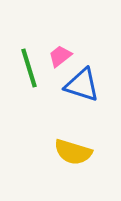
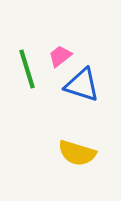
green line: moved 2 px left, 1 px down
yellow semicircle: moved 4 px right, 1 px down
